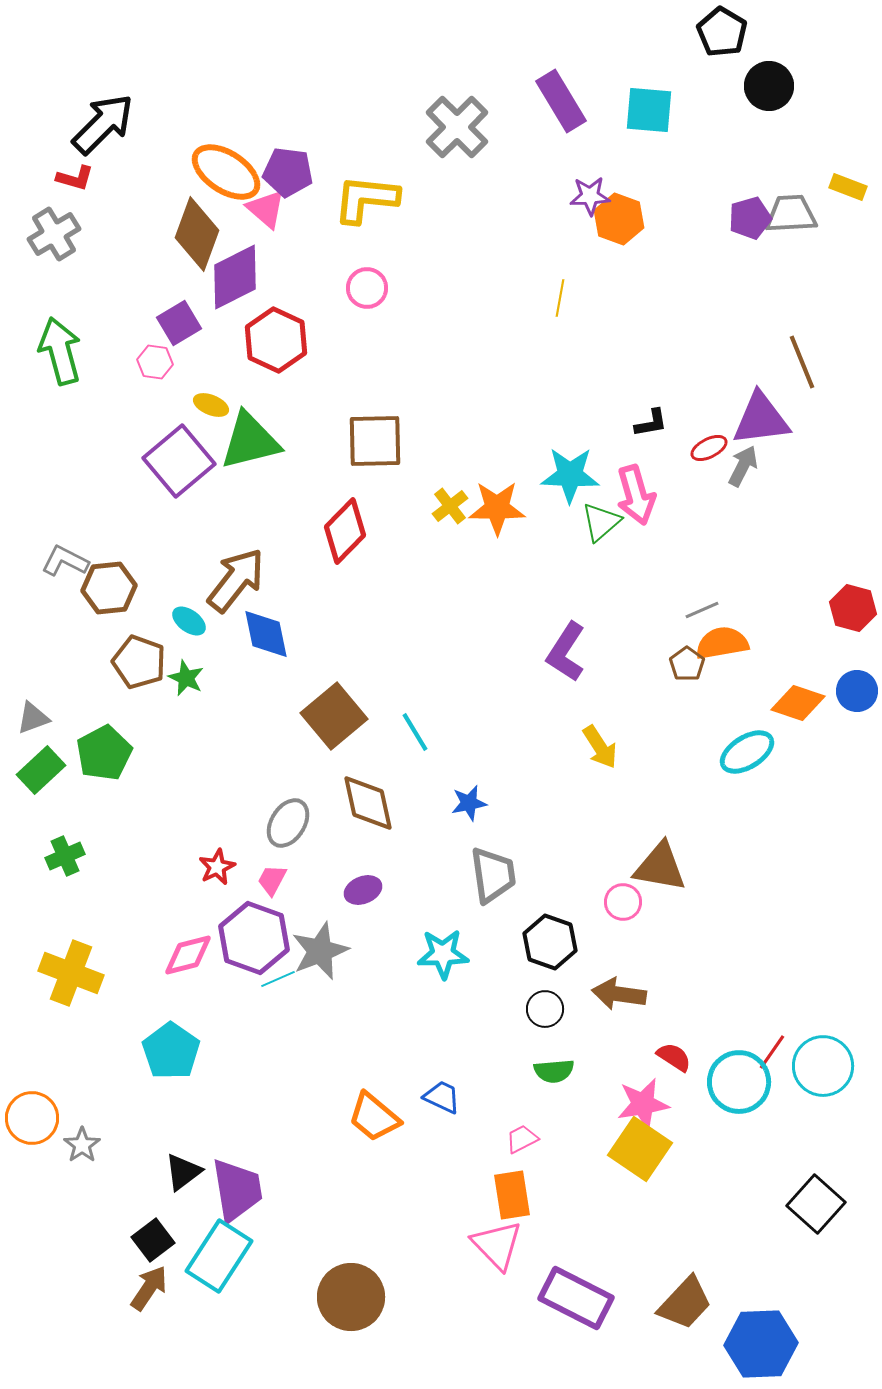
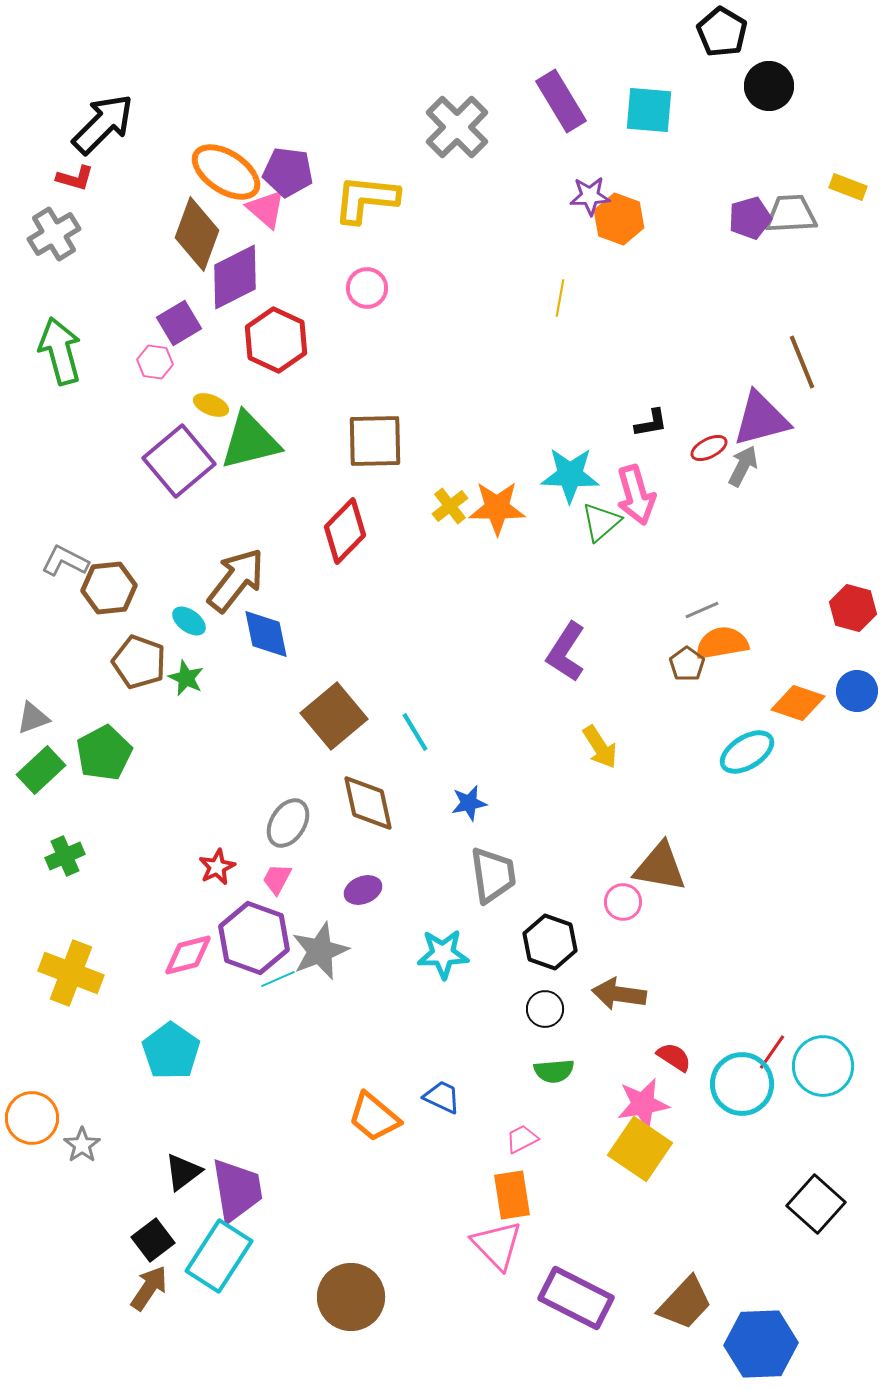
purple triangle at (761, 419): rotated 8 degrees counterclockwise
pink trapezoid at (272, 880): moved 5 px right, 1 px up
cyan circle at (739, 1082): moved 3 px right, 2 px down
